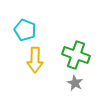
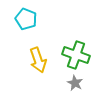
cyan pentagon: moved 1 px right, 11 px up
yellow arrow: moved 3 px right; rotated 20 degrees counterclockwise
